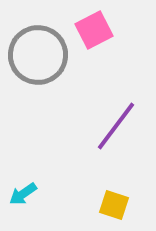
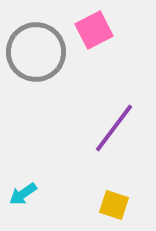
gray circle: moved 2 px left, 3 px up
purple line: moved 2 px left, 2 px down
